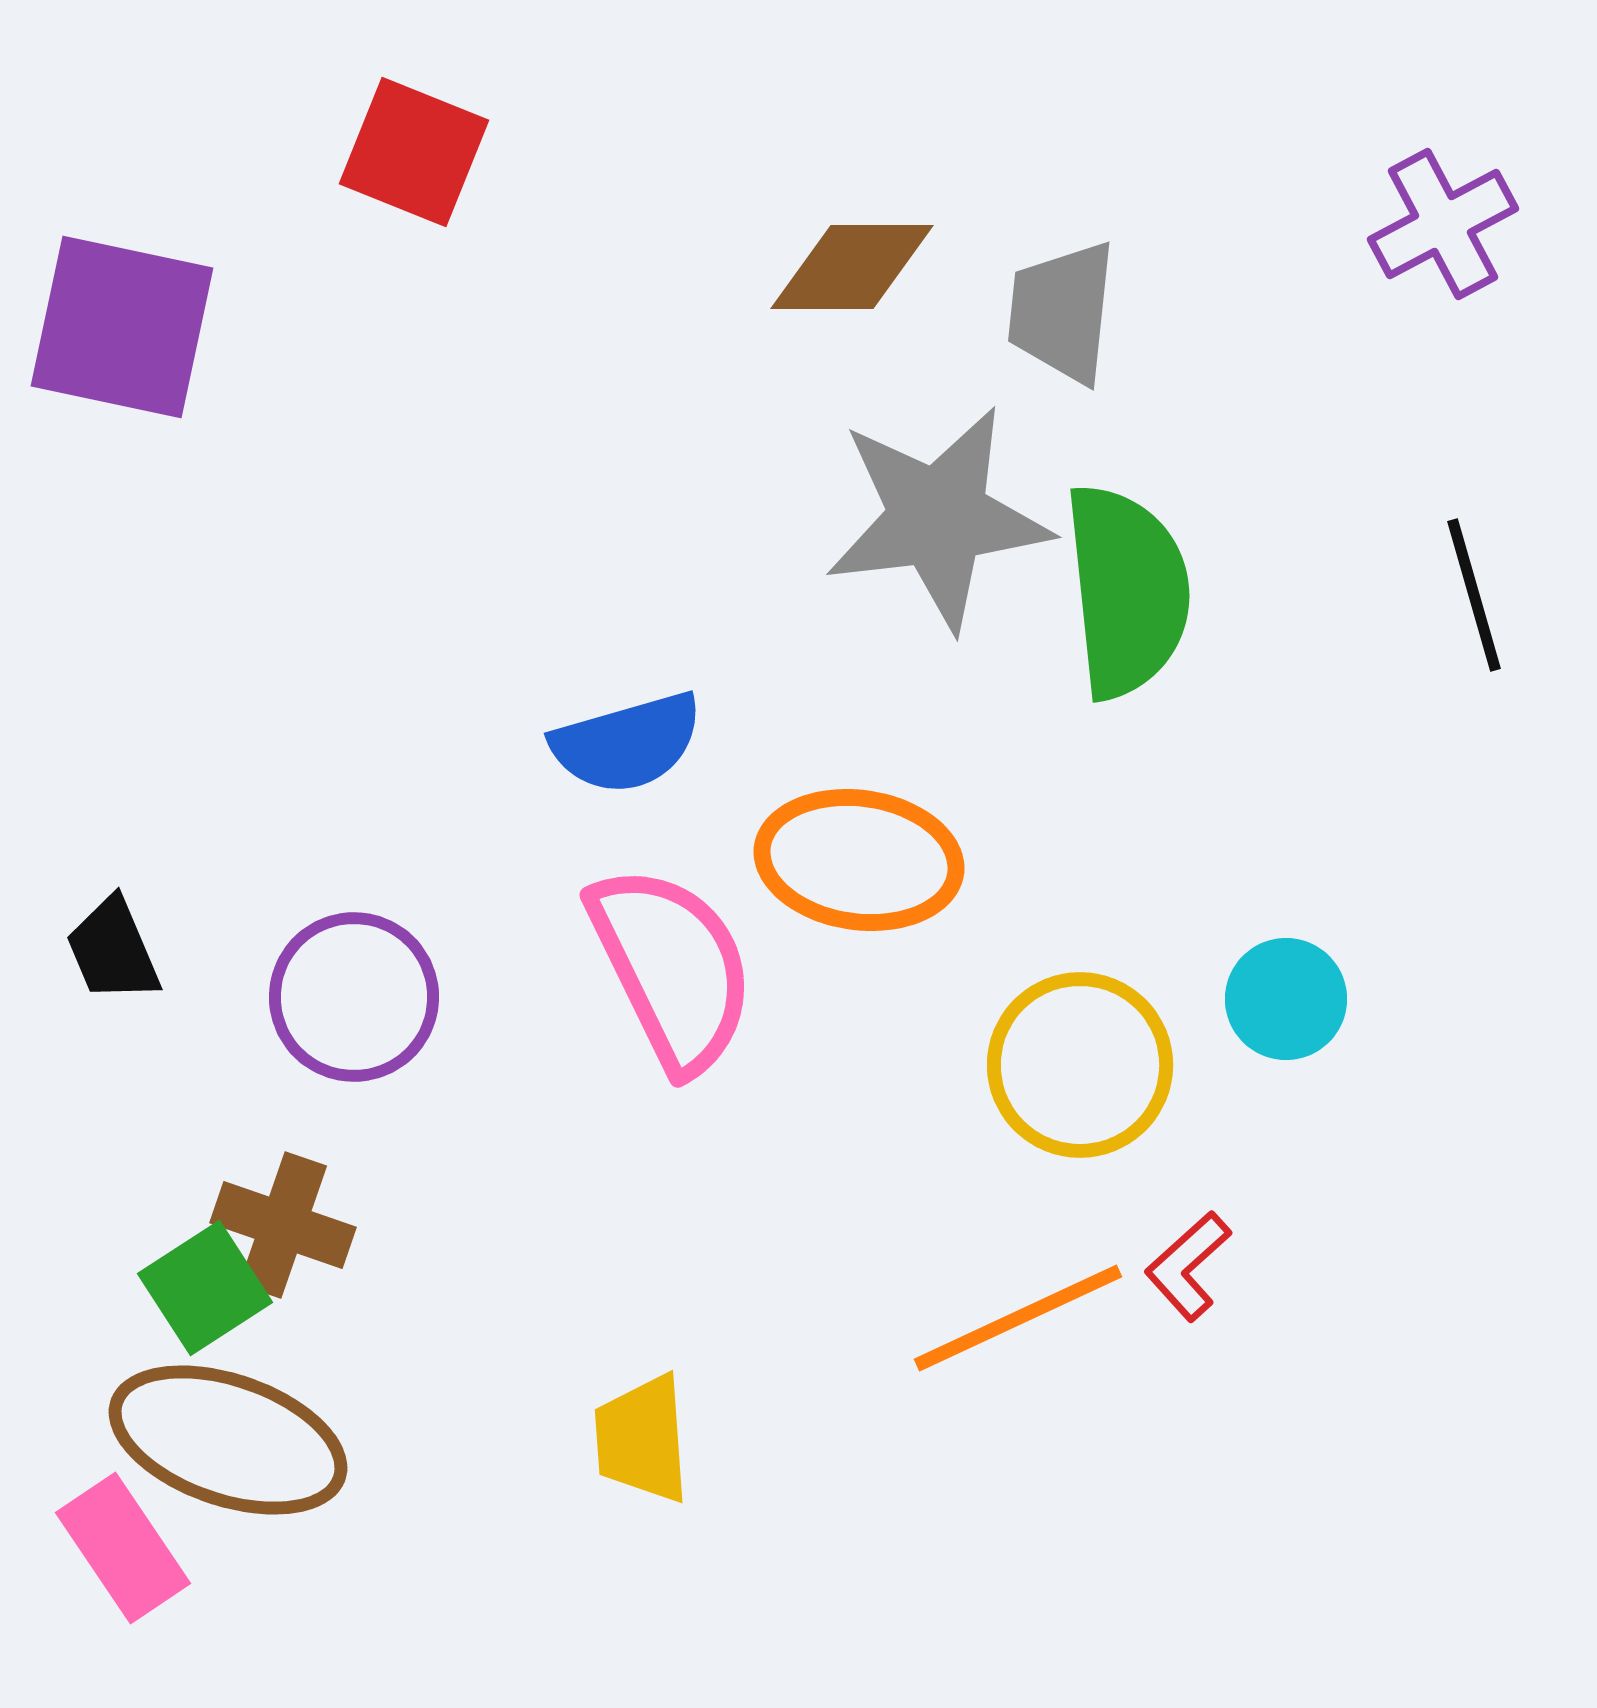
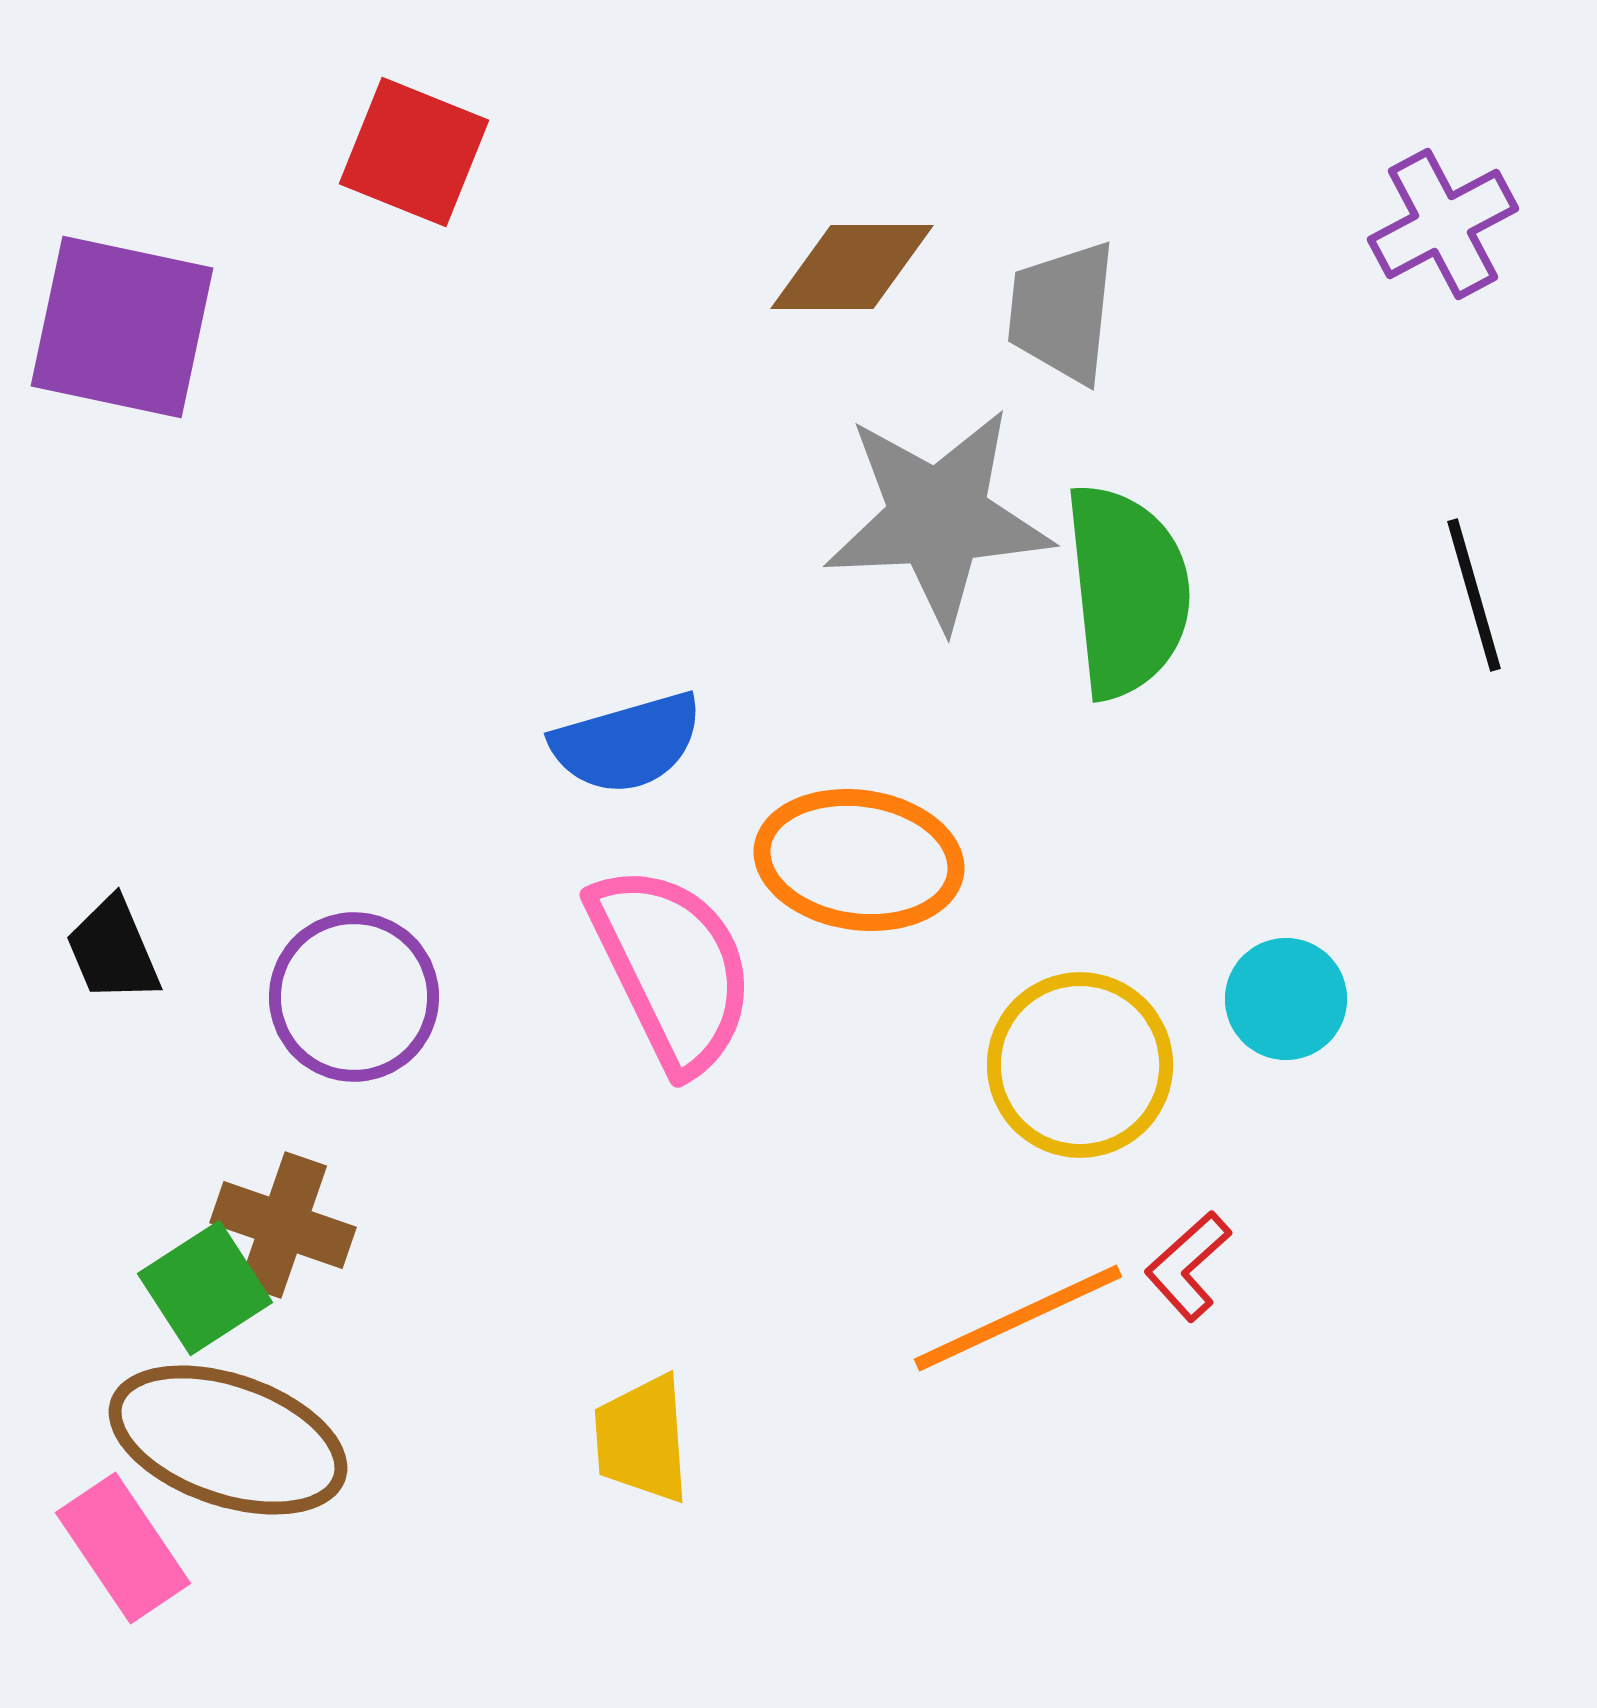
gray star: rotated 4 degrees clockwise
